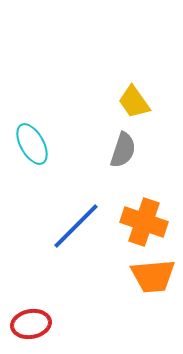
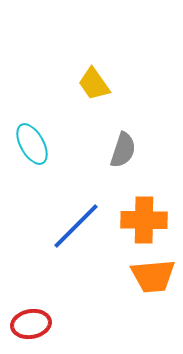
yellow trapezoid: moved 40 px left, 18 px up
orange cross: moved 2 px up; rotated 18 degrees counterclockwise
